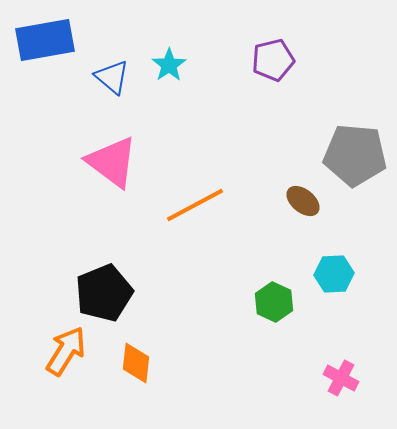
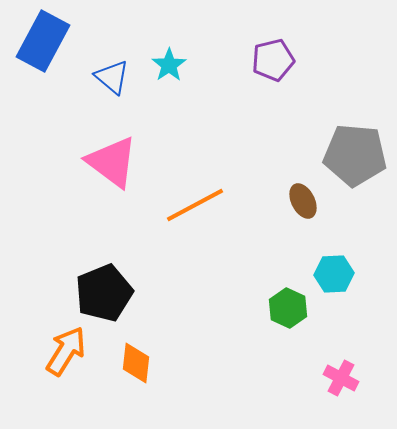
blue rectangle: moved 2 px left, 1 px down; rotated 52 degrees counterclockwise
brown ellipse: rotated 24 degrees clockwise
green hexagon: moved 14 px right, 6 px down
